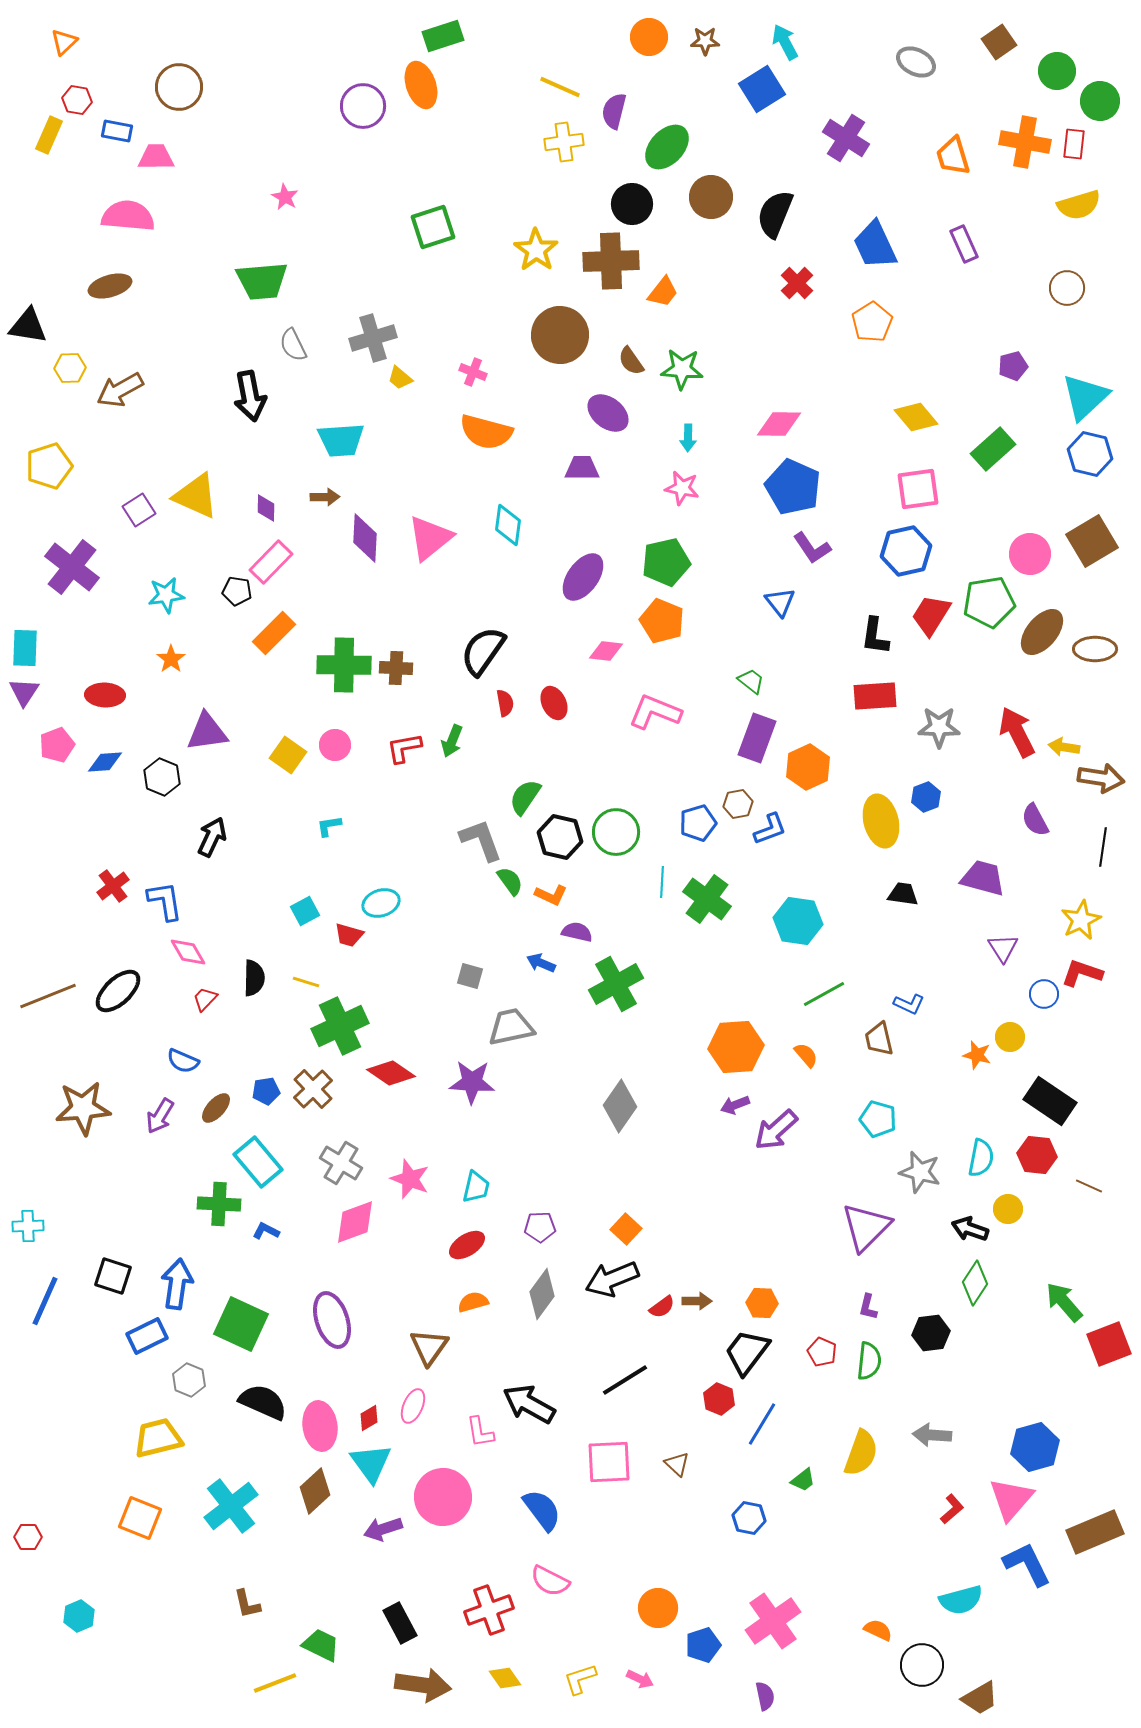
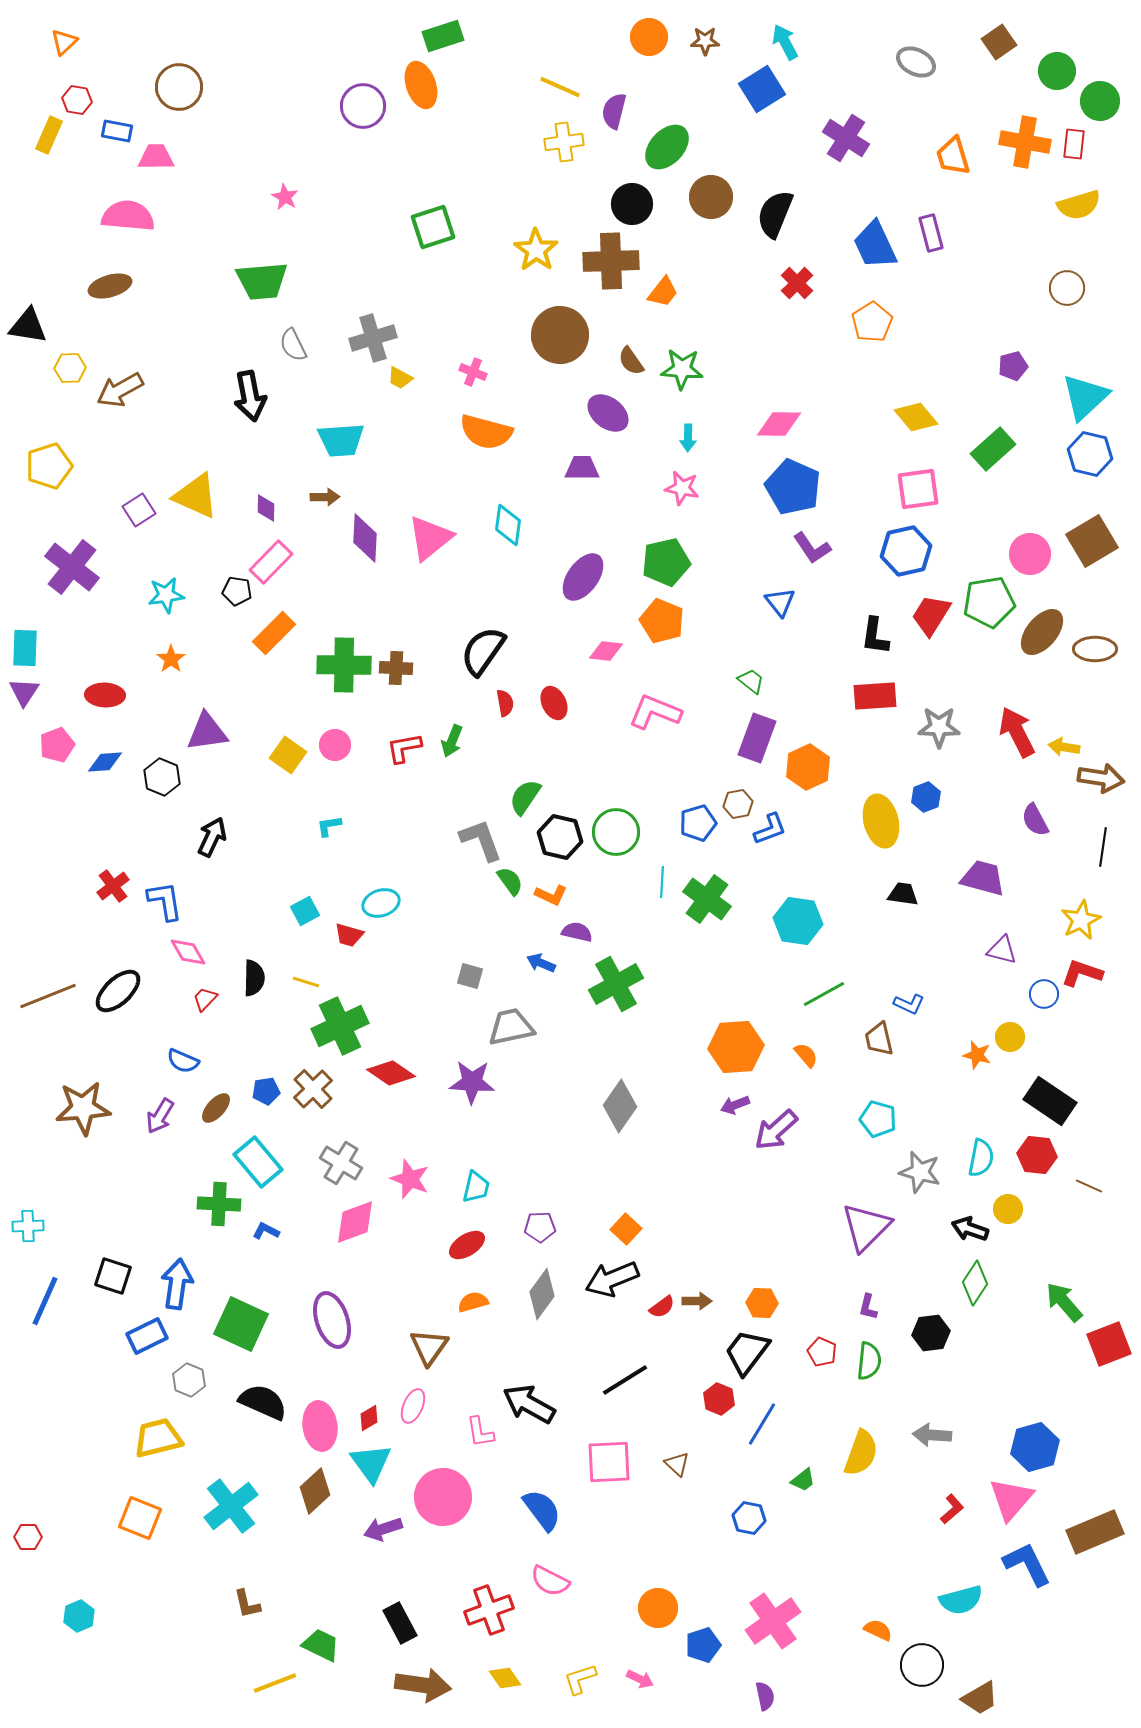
purple rectangle at (964, 244): moved 33 px left, 11 px up; rotated 9 degrees clockwise
yellow trapezoid at (400, 378): rotated 12 degrees counterclockwise
purple triangle at (1003, 948): moved 1 px left, 2 px down; rotated 44 degrees counterclockwise
